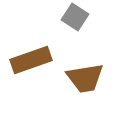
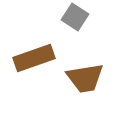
brown rectangle: moved 3 px right, 2 px up
